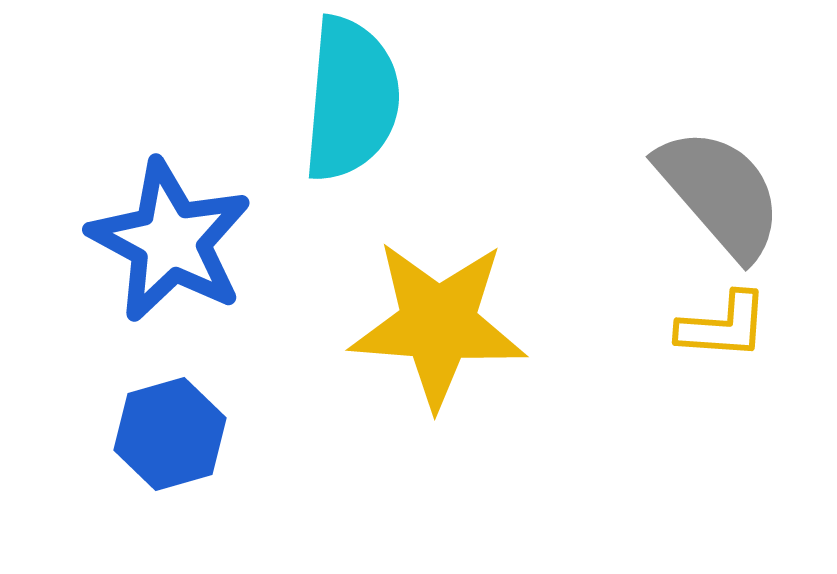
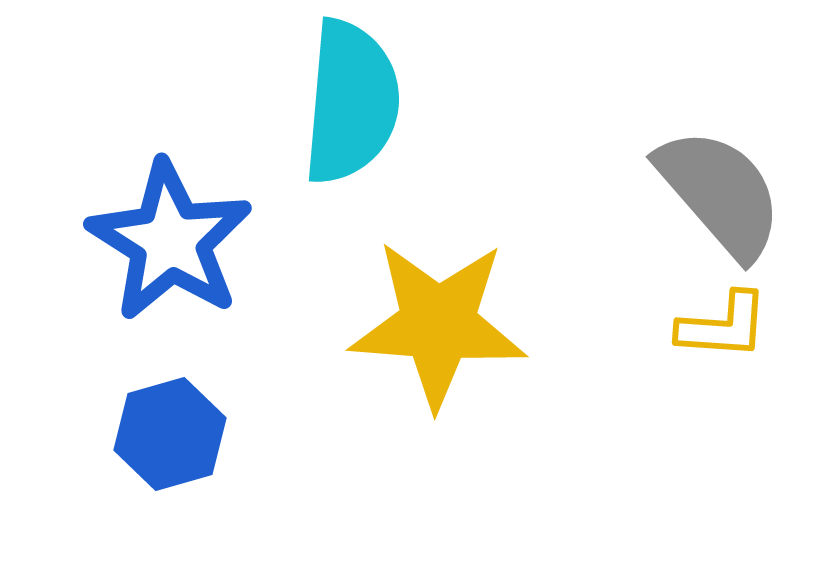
cyan semicircle: moved 3 px down
blue star: rotated 4 degrees clockwise
